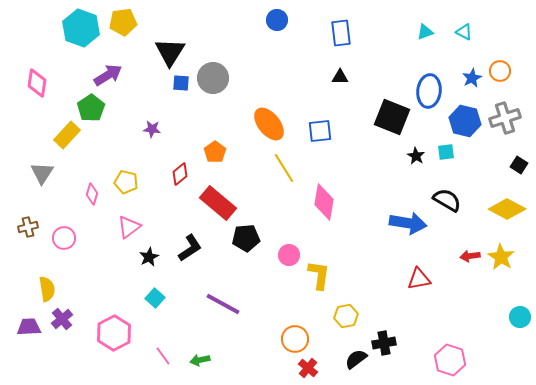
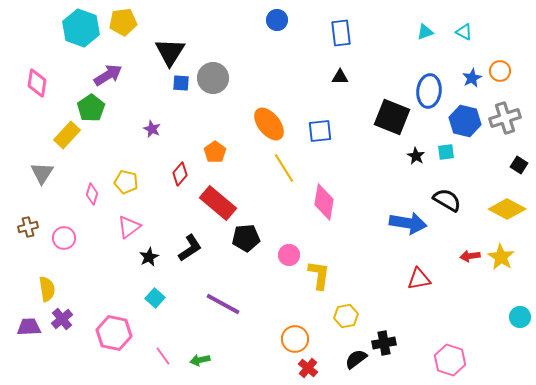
purple star at (152, 129): rotated 18 degrees clockwise
red diamond at (180, 174): rotated 10 degrees counterclockwise
pink hexagon at (114, 333): rotated 20 degrees counterclockwise
